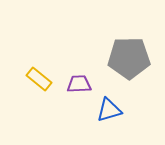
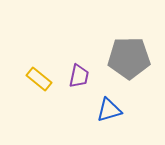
purple trapezoid: moved 8 px up; rotated 105 degrees clockwise
